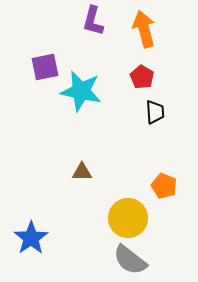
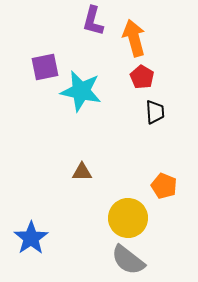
orange arrow: moved 10 px left, 9 px down
gray semicircle: moved 2 px left
